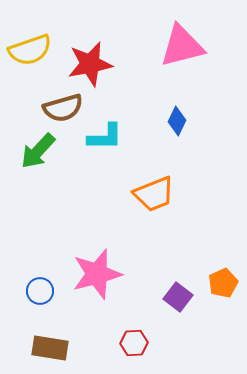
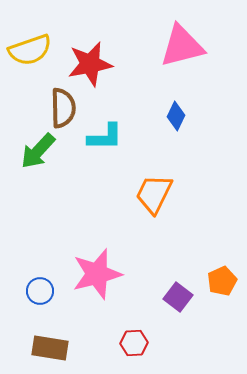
brown semicircle: rotated 75 degrees counterclockwise
blue diamond: moved 1 px left, 5 px up
orange trapezoid: rotated 138 degrees clockwise
orange pentagon: moved 1 px left, 2 px up
